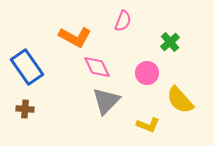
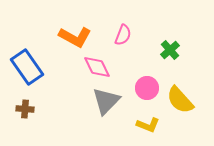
pink semicircle: moved 14 px down
green cross: moved 8 px down
pink circle: moved 15 px down
